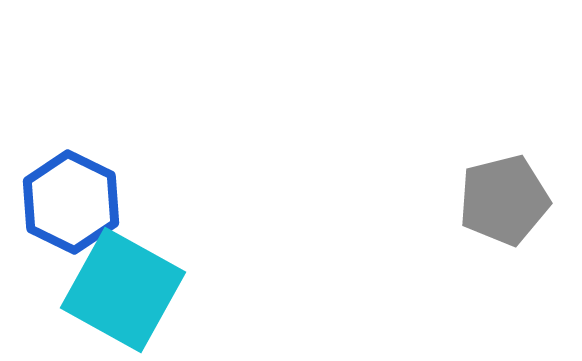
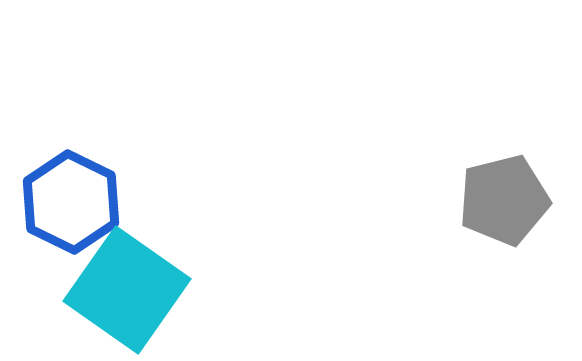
cyan square: moved 4 px right; rotated 6 degrees clockwise
